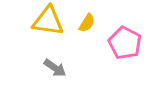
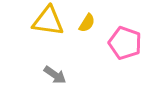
pink pentagon: rotated 8 degrees counterclockwise
gray arrow: moved 7 px down
